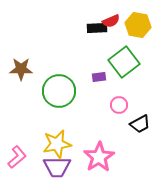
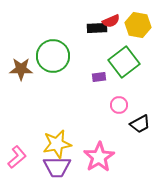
green circle: moved 6 px left, 35 px up
